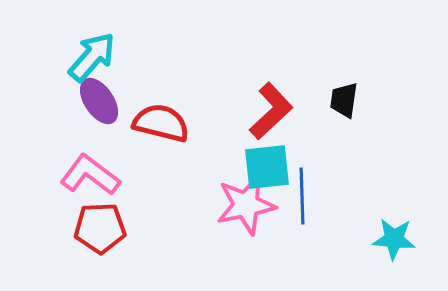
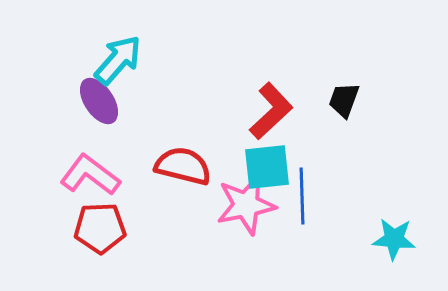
cyan arrow: moved 26 px right, 3 px down
black trapezoid: rotated 12 degrees clockwise
red semicircle: moved 22 px right, 43 px down
